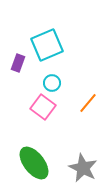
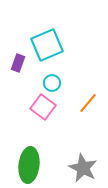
green ellipse: moved 5 px left, 2 px down; rotated 44 degrees clockwise
